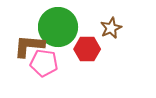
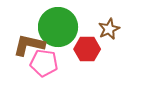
brown star: moved 2 px left, 1 px down
brown L-shape: moved 1 px up; rotated 8 degrees clockwise
